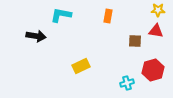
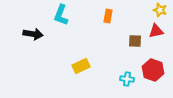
yellow star: moved 2 px right; rotated 16 degrees clockwise
cyan L-shape: rotated 80 degrees counterclockwise
red triangle: rotated 21 degrees counterclockwise
black arrow: moved 3 px left, 2 px up
red hexagon: rotated 25 degrees counterclockwise
cyan cross: moved 4 px up; rotated 24 degrees clockwise
